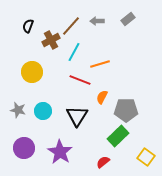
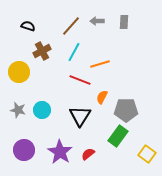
gray rectangle: moved 4 px left, 3 px down; rotated 48 degrees counterclockwise
black semicircle: rotated 88 degrees clockwise
brown cross: moved 9 px left, 11 px down
yellow circle: moved 13 px left
cyan circle: moved 1 px left, 1 px up
black triangle: moved 3 px right
green rectangle: rotated 10 degrees counterclockwise
purple circle: moved 2 px down
yellow square: moved 1 px right, 3 px up
red semicircle: moved 15 px left, 8 px up
